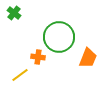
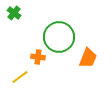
yellow line: moved 2 px down
